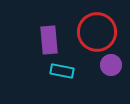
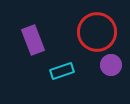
purple rectangle: moved 16 px left; rotated 16 degrees counterclockwise
cyan rectangle: rotated 30 degrees counterclockwise
